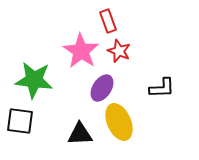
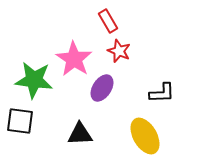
red rectangle: rotated 10 degrees counterclockwise
pink star: moved 7 px left, 8 px down
black L-shape: moved 5 px down
yellow ellipse: moved 26 px right, 14 px down; rotated 6 degrees counterclockwise
